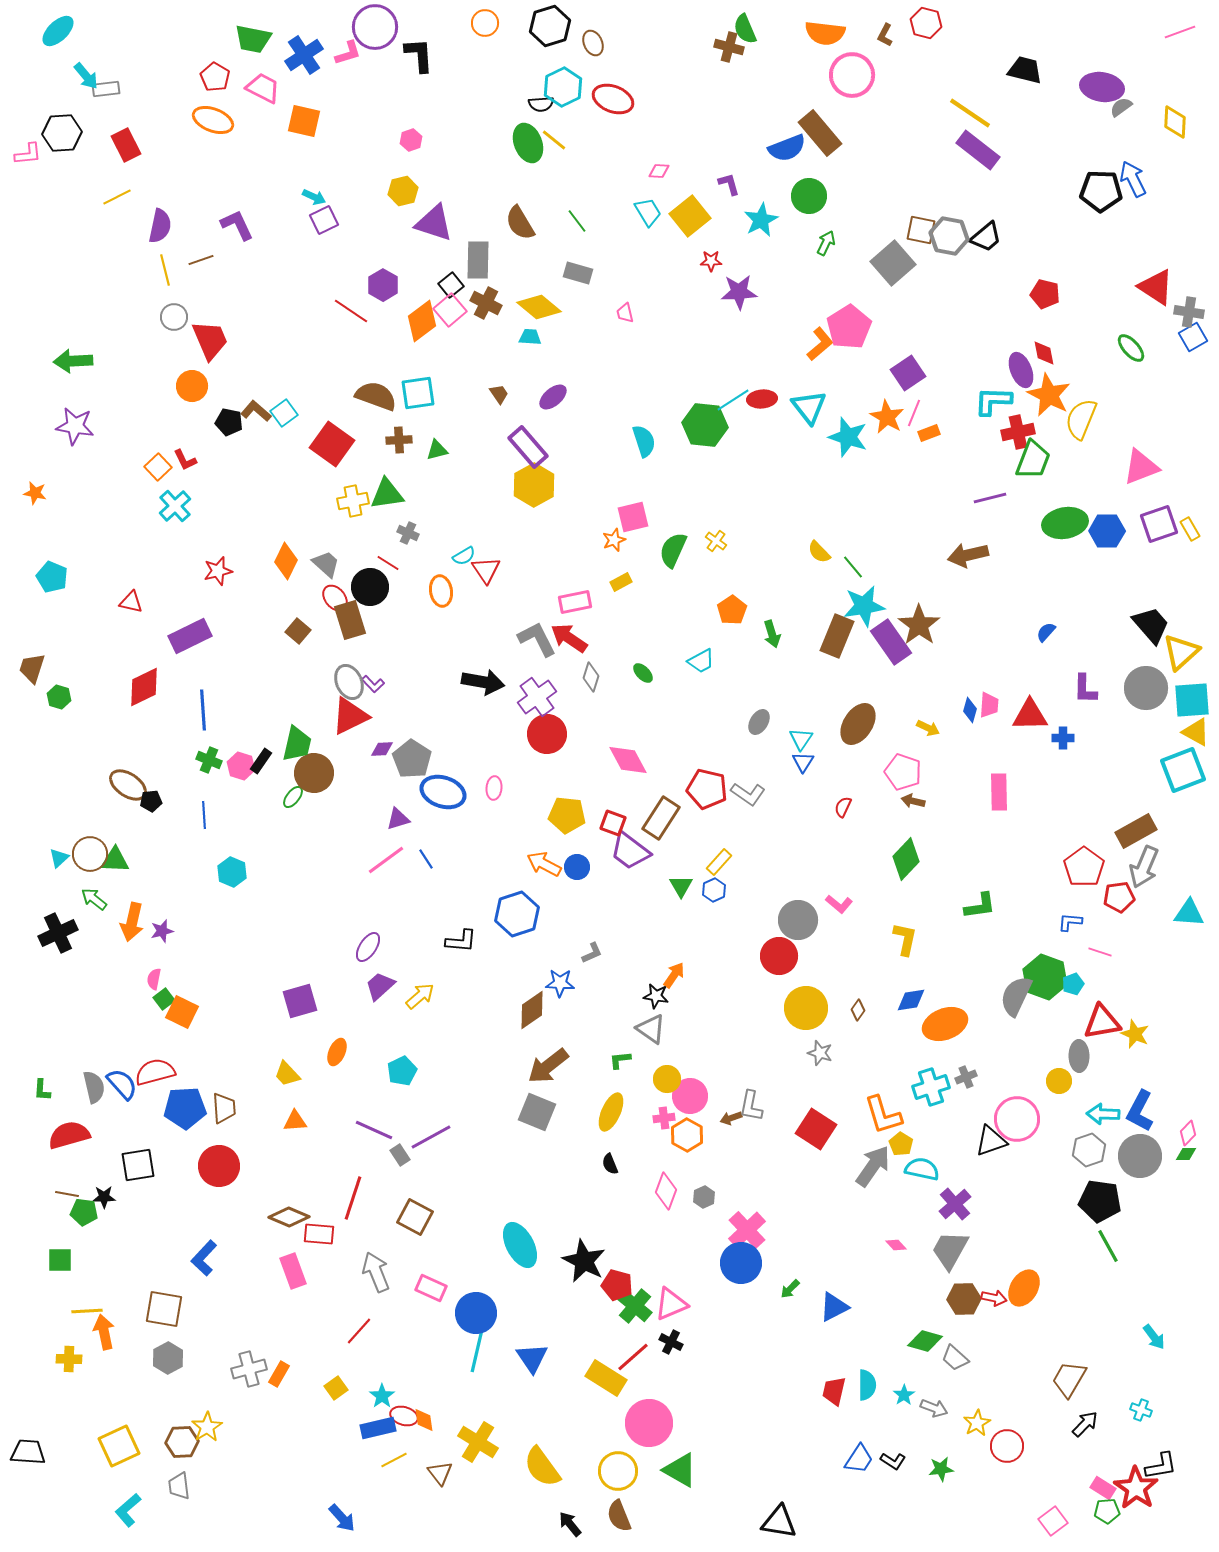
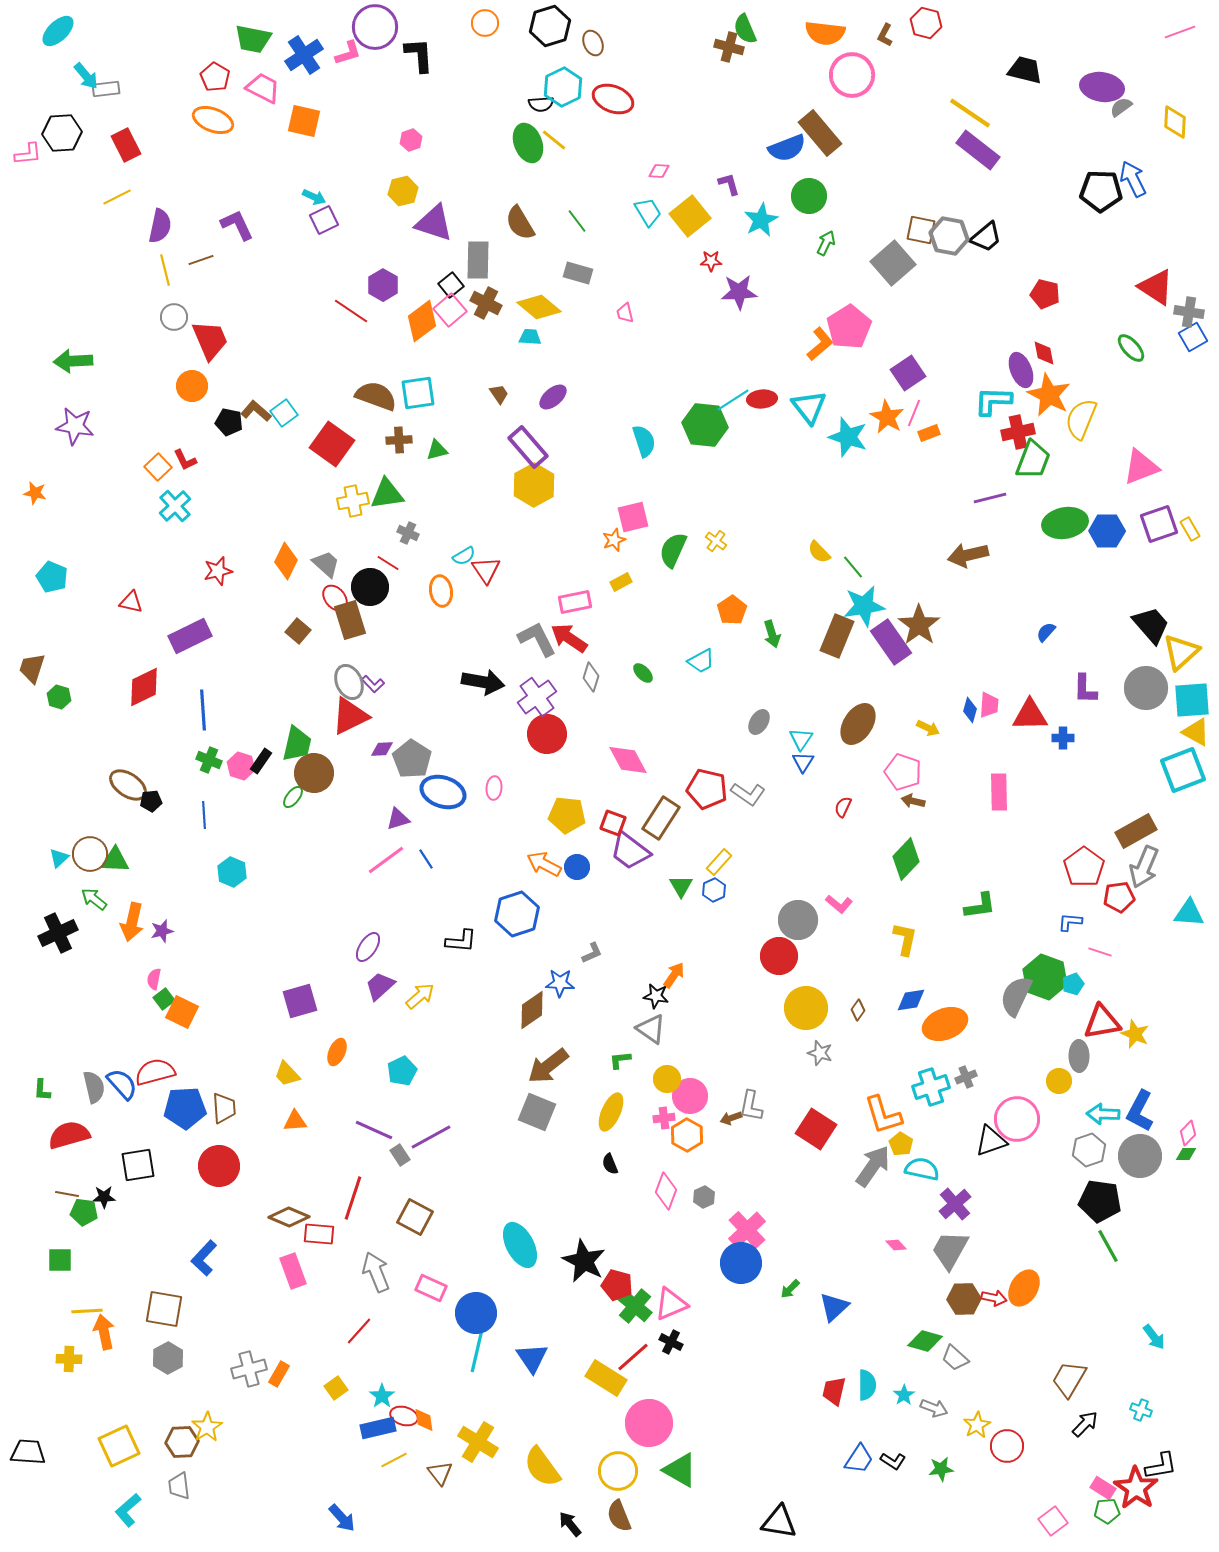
blue triangle at (834, 1307): rotated 16 degrees counterclockwise
yellow star at (977, 1423): moved 2 px down
